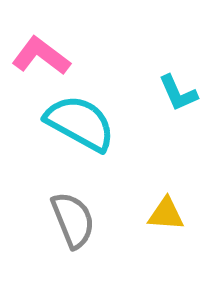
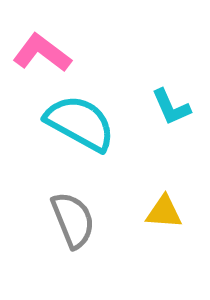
pink L-shape: moved 1 px right, 3 px up
cyan L-shape: moved 7 px left, 14 px down
yellow triangle: moved 2 px left, 2 px up
